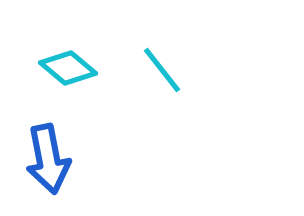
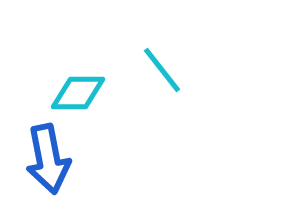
cyan diamond: moved 10 px right, 25 px down; rotated 40 degrees counterclockwise
